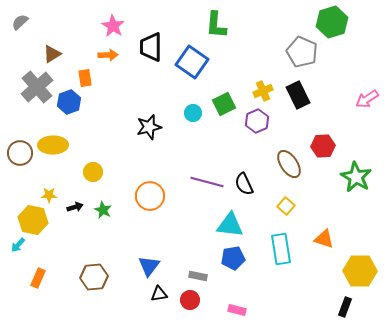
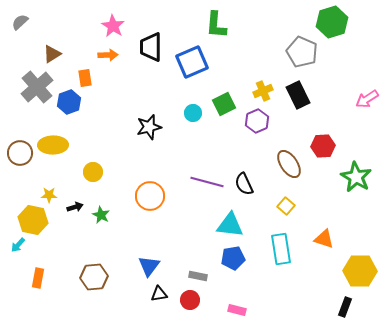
blue square at (192, 62): rotated 32 degrees clockwise
green star at (103, 210): moved 2 px left, 5 px down
orange rectangle at (38, 278): rotated 12 degrees counterclockwise
